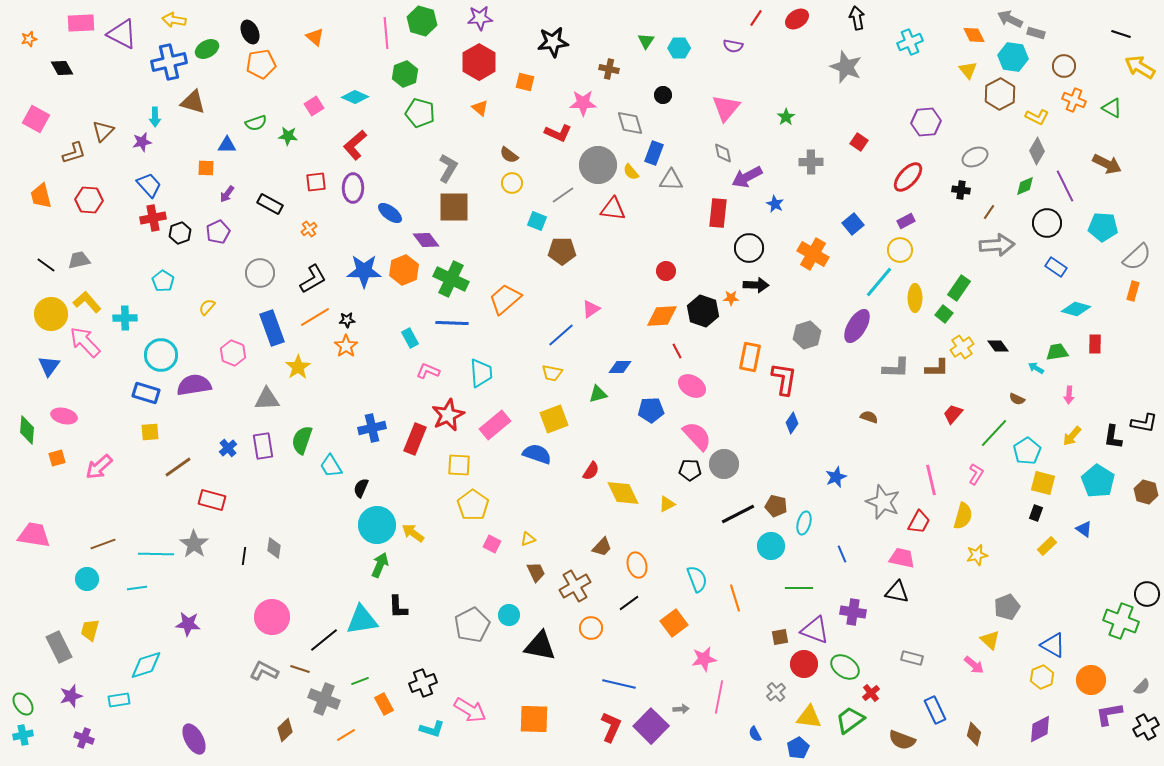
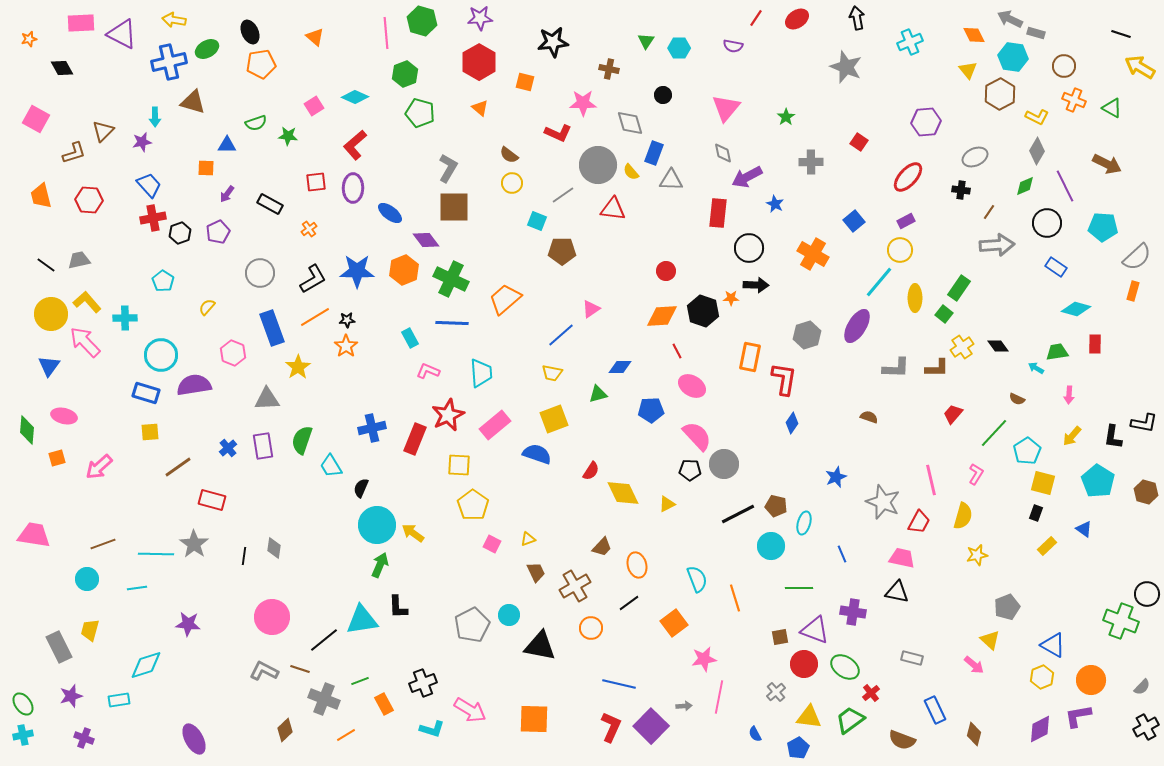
blue square at (853, 224): moved 1 px right, 3 px up
blue star at (364, 271): moved 7 px left
gray arrow at (681, 709): moved 3 px right, 3 px up
purple L-shape at (1109, 714): moved 31 px left, 2 px down
